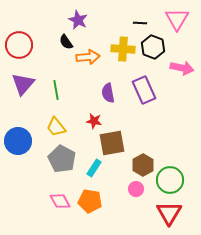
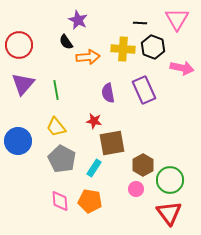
pink diamond: rotated 25 degrees clockwise
red triangle: rotated 8 degrees counterclockwise
